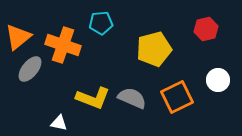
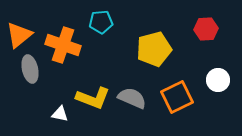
cyan pentagon: moved 1 px up
red hexagon: rotated 10 degrees clockwise
orange triangle: moved 1 px right, 2 px up
gray ellipse: rotated 52 degrees counterclockwise
white triangle: moved 1 px right, 9 px up
